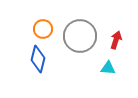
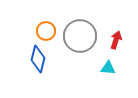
orange circle: moved 3 px right, 2 px down
